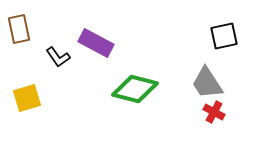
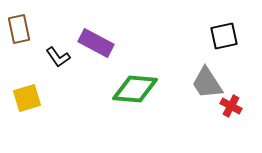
green diamond: rotated 9 degrees counterclockwise
red cross: moved 17 px right, 6 px up
